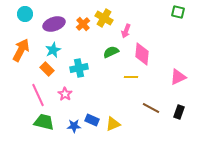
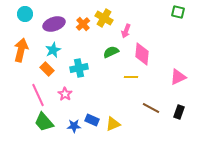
orange arrow: rotated 15 degrees counterclockwise
green trapezoid: rotated 145 degrees counterclockwise
